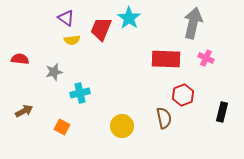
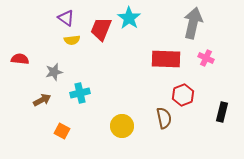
brown arrow: moved 18 px right, 11 px up
orange square: moved 4 px down
